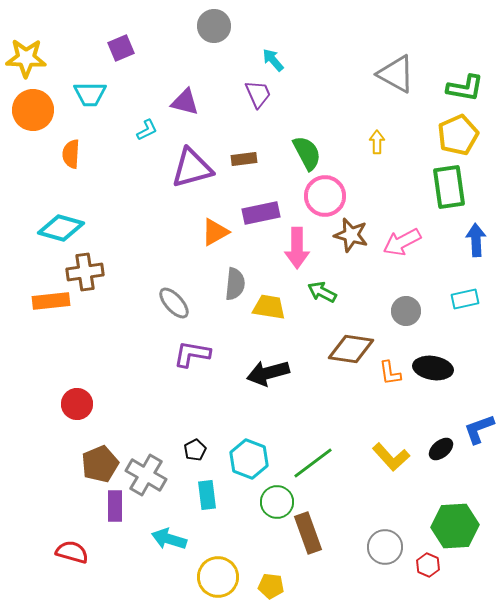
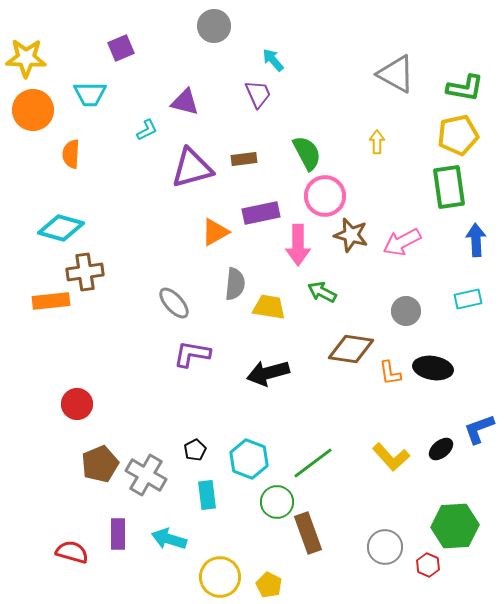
yellow pentagon at (458, 135): rotated 12 degrees clockwise
pink arrow at (297, 248): moved 1 px right, 3 px up
cyan rectangle at (465, 299): moved 3 px right
purple rectangle at (115, 506): moved 3 px right, 28 px down
yellow circle at (218, 577): moved 2 px right
yellow pentagon at (271, 586): moved 2 px left, 1 px up; rotated 20 degrees clockwise
